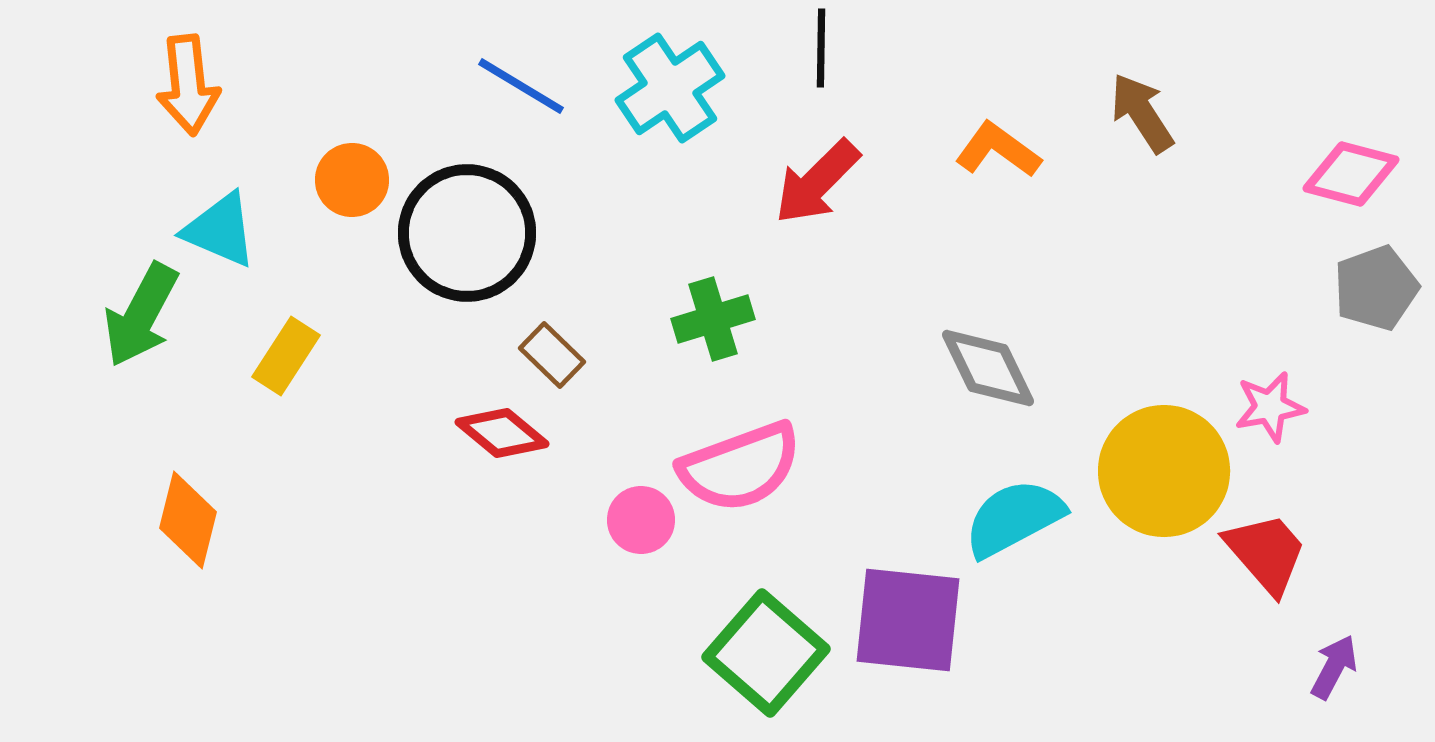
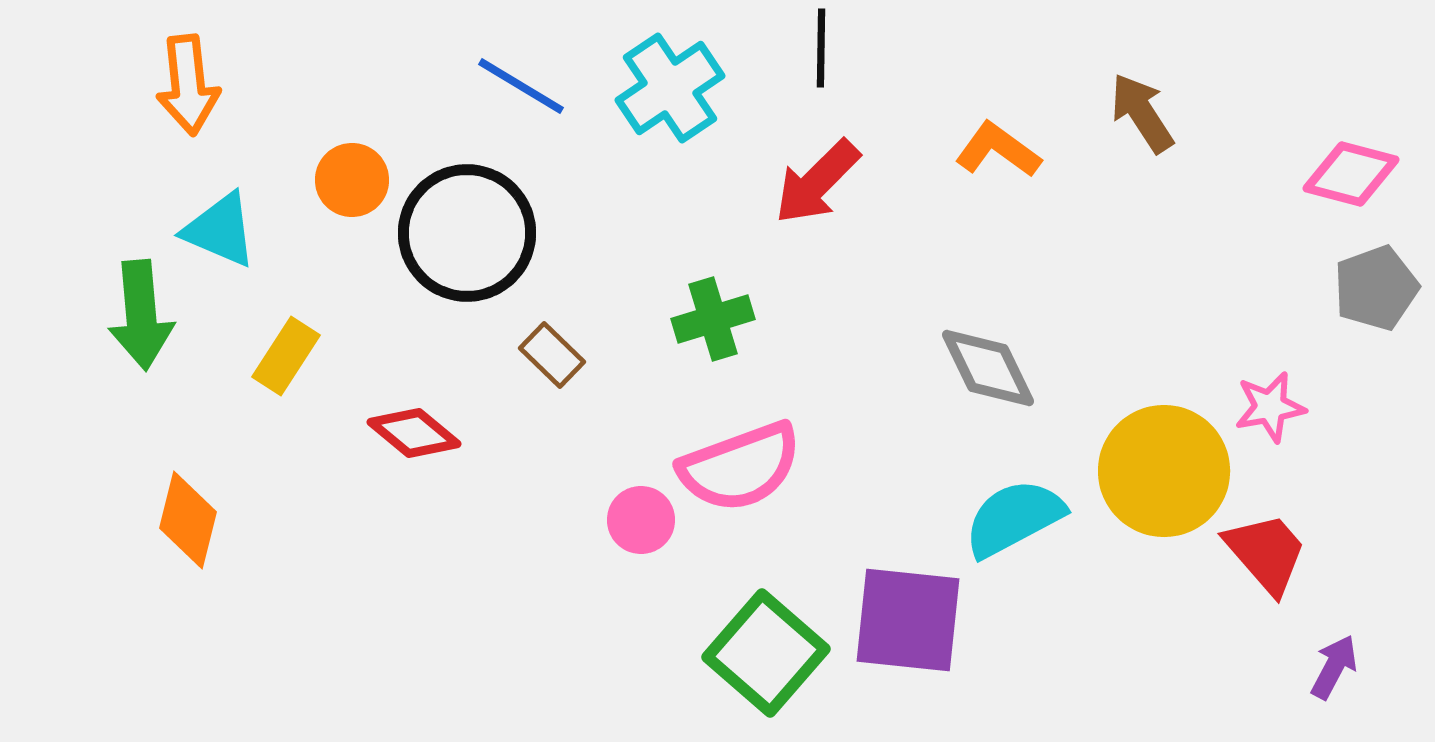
green arrow: rotated 33 degrees counterclockwise
red diamond: moved 88 px left
